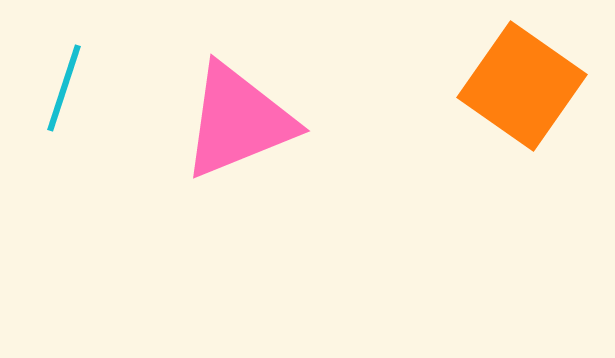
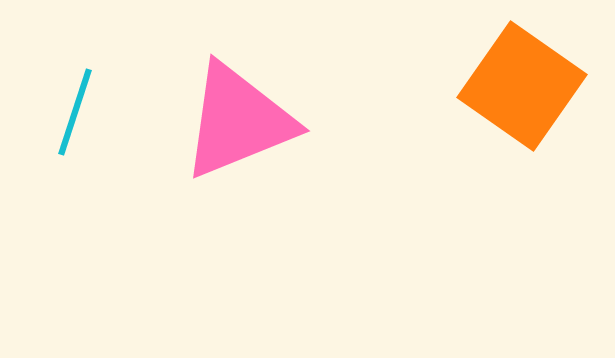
cyan line: moved 11 px right, 24 px down
